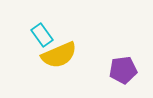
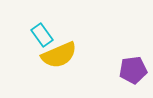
purple pentagon: moved 10 px right
